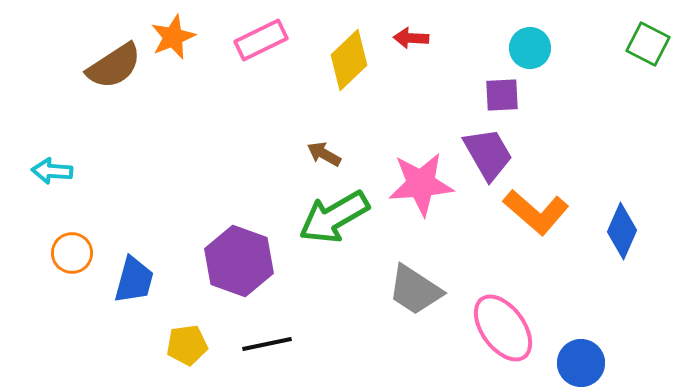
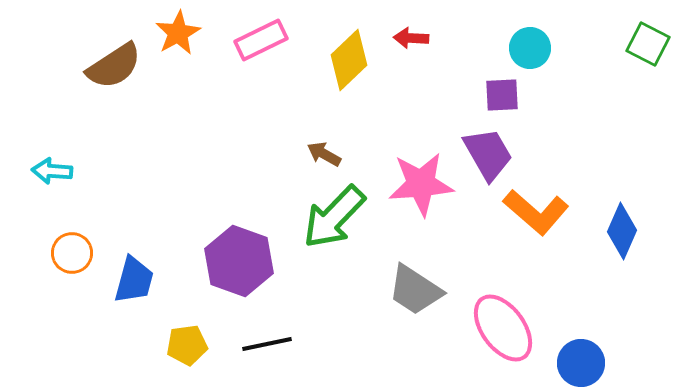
orange star: moved 5 px right, 4 px up; rotated 6 degrees counterclockwise
green arrow: rotated 16 degrees counterclockwise
